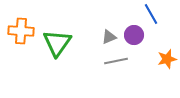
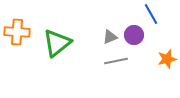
orange cross: moved 4 px left, 1 px down
gray triangle: moved 1 px right
green triangle: rotated 16 degrees clockwise
